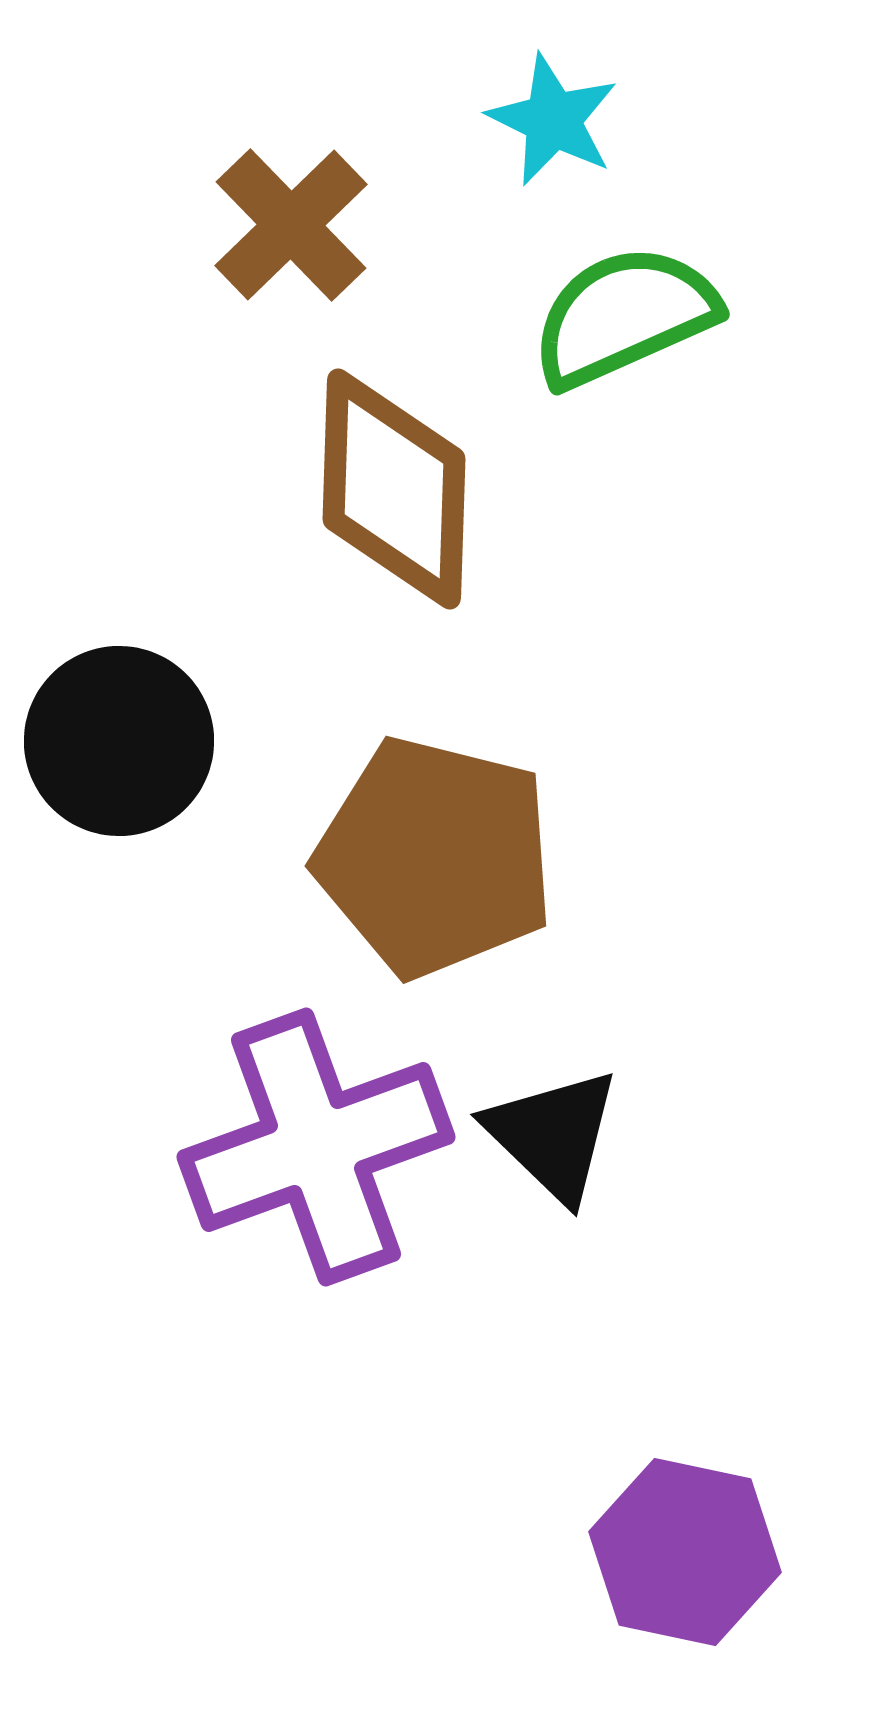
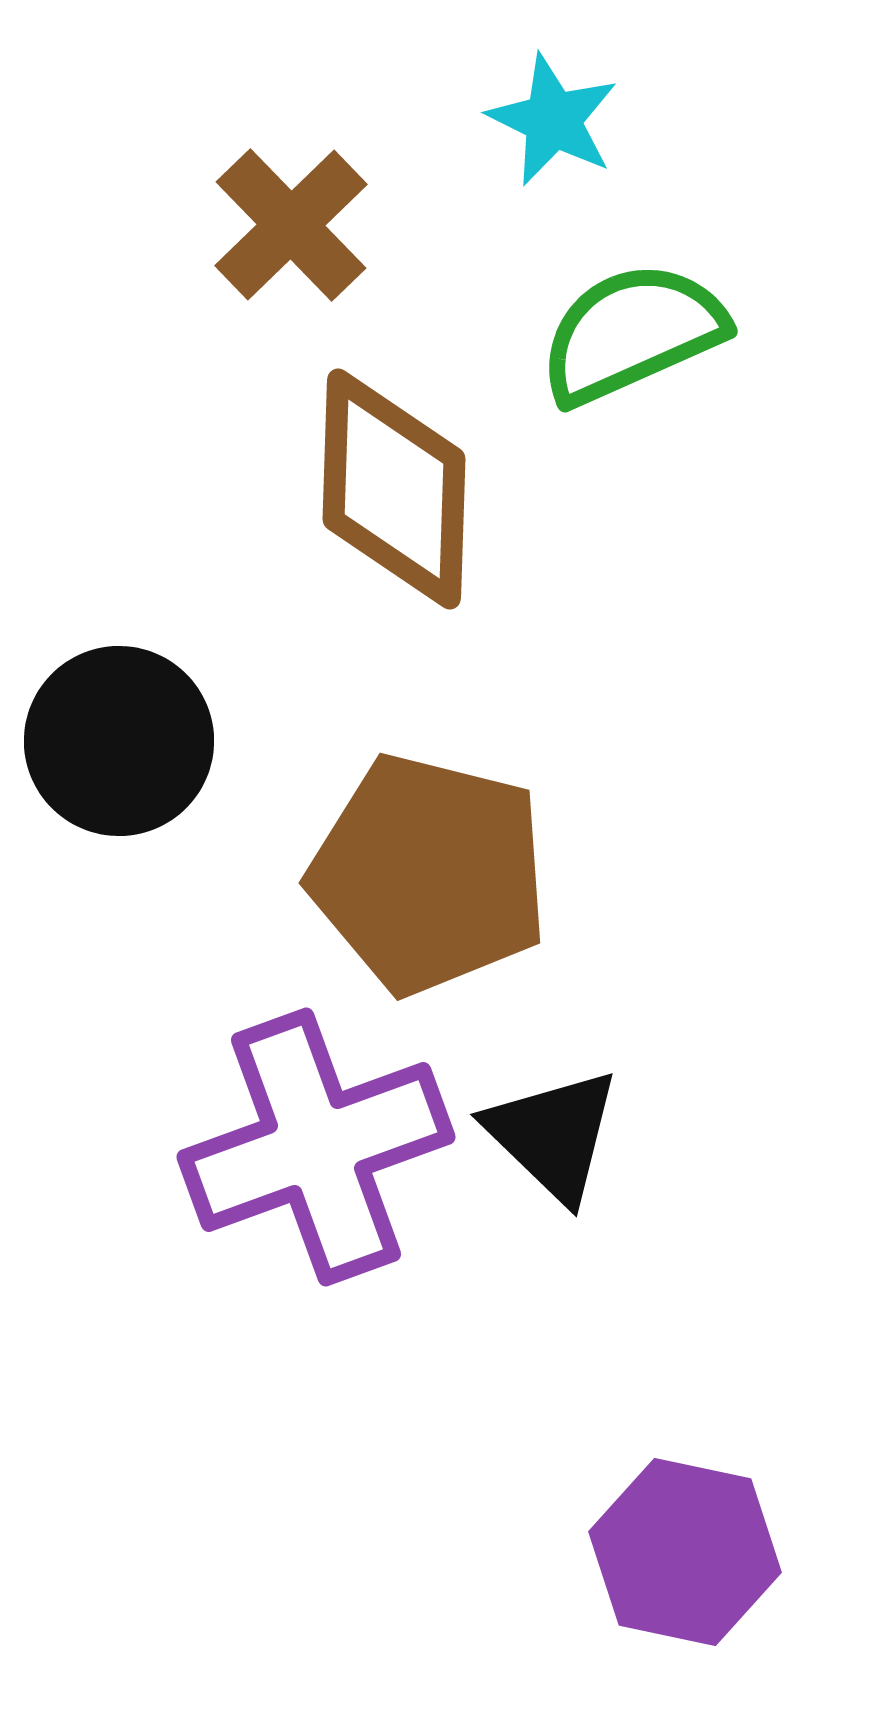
green semicircle: moved 8 px right, 17 px down
brown pentagon: moved 6 px left, 17 px down
